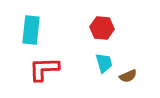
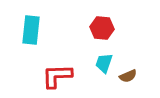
cyan trapezoid: rotated 145 degrees counterclockwise
red L-shape: moved 13 px right, 7 px down
